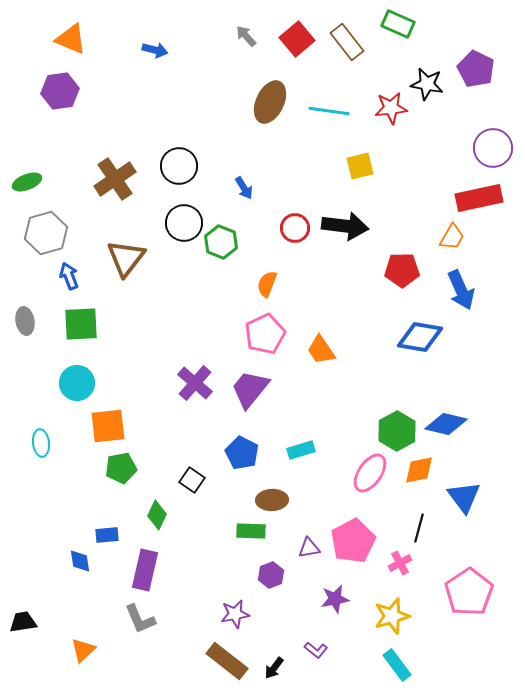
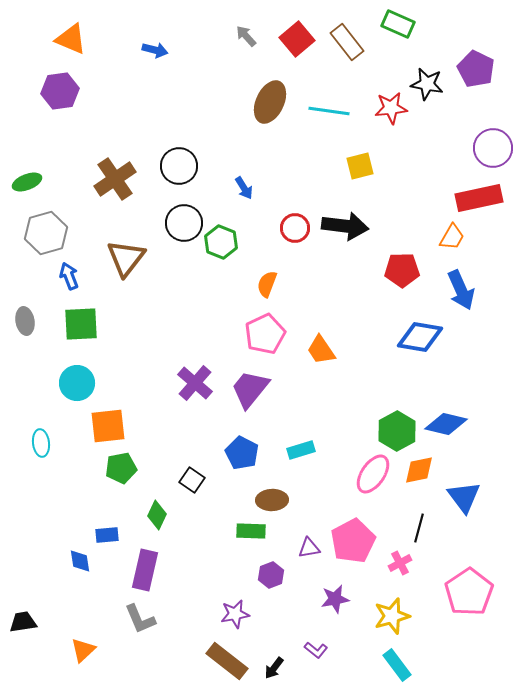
pink ellipse at (370, 473): moved 3 px right, 1 px down
